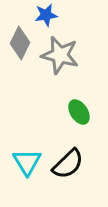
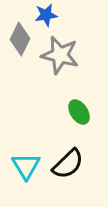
gray diamond: moved 4 px up
cyan triangle: moved 1 px left, 4 px down
